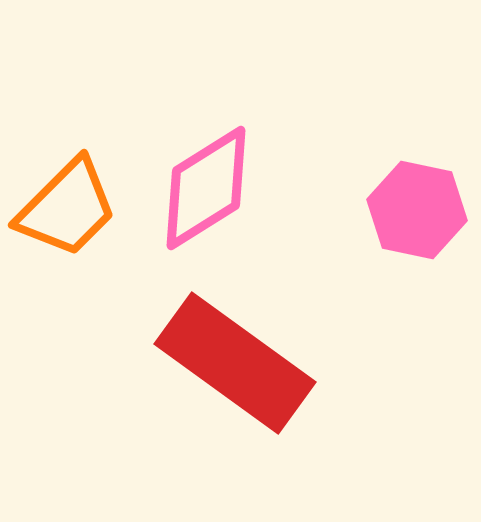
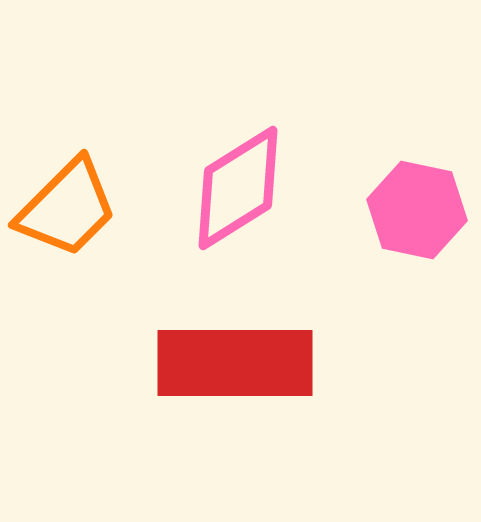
pink diamond: moved 32 px right
red rectangle: rotated 36 degrees counterclockwise
